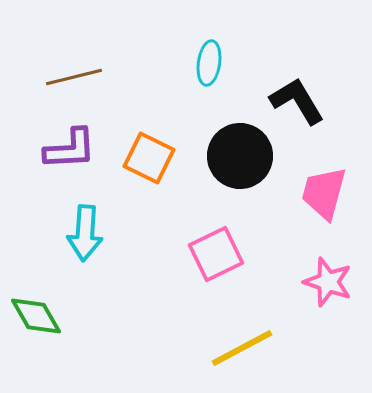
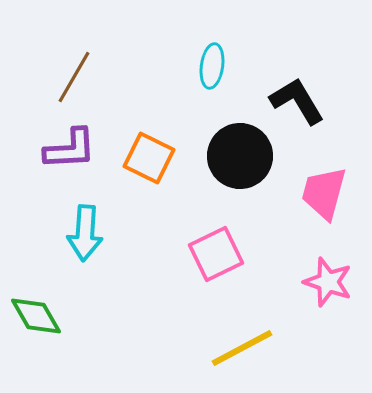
cyan ellipse: moved 3 px right, 3 px down
brown line: rotated 46 degrees counterclockwise
